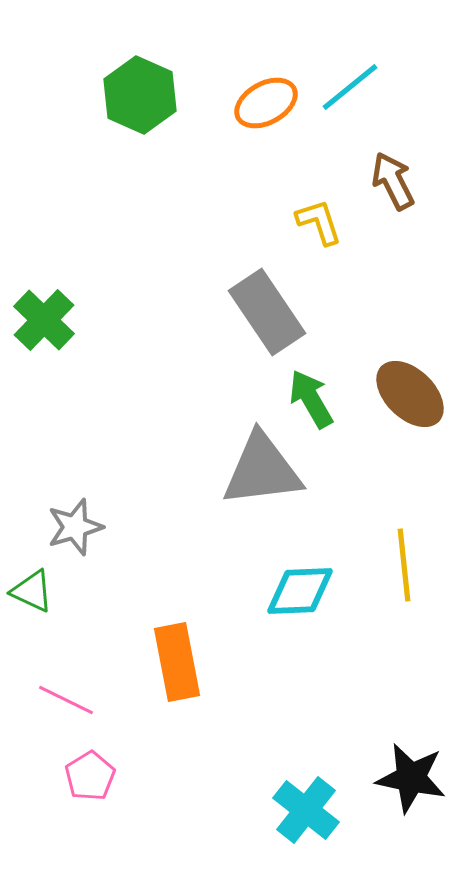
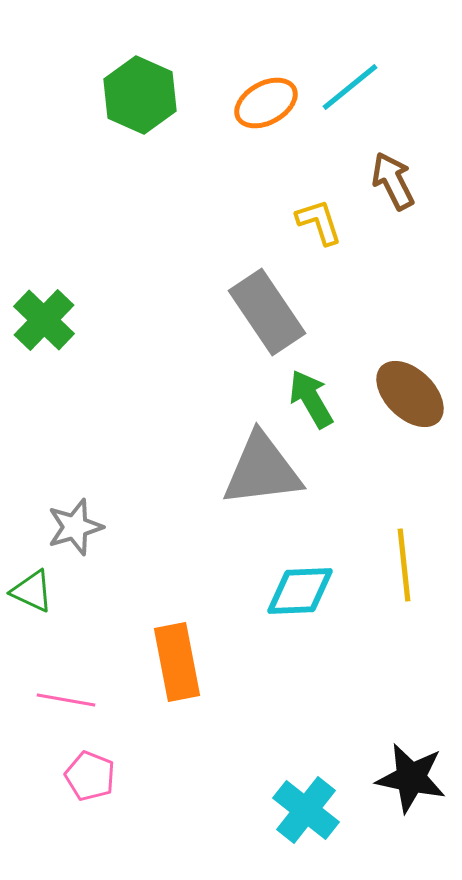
pink line: rotated 16 degrees counterclockwise
pink pentagon: rotated 18 degrees counterclockwise
